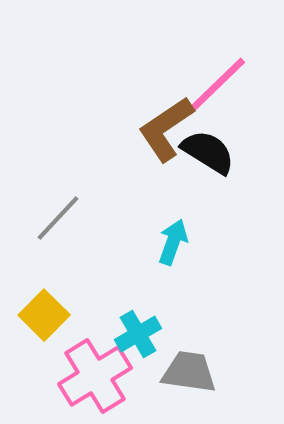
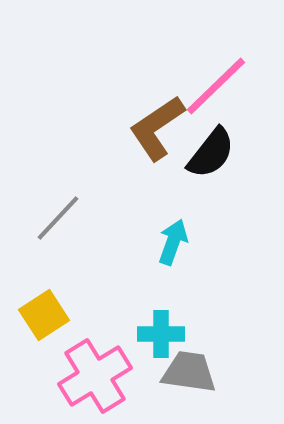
brown L-shape: moved 9 px left, 1 px up
black semicircle: moved 3 px right, 1 px down; rotated 96 degrees clockwise
yellow square: rotated 12 degrees clockwise
cyan cross: moved 23 px right; rotated 30 degrees clockwise
